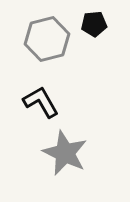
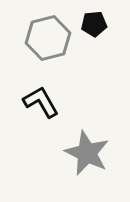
gray hexagon: moved 1 px right, 1 px up
gray star: moved 22 px right
